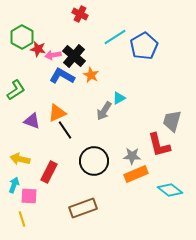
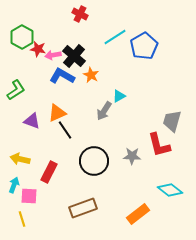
cyan triangle: moved 2 px up
orange rectangle: moved 2 px right, 40 px down; rotated 15 degrees counterclockwise
